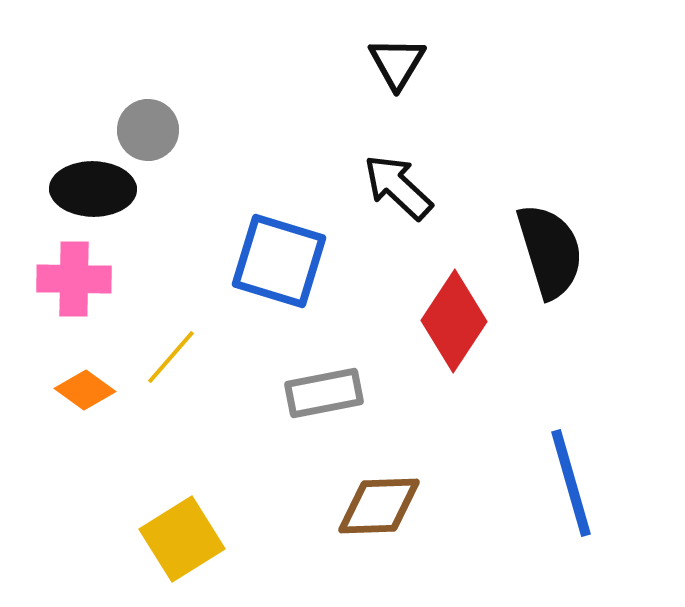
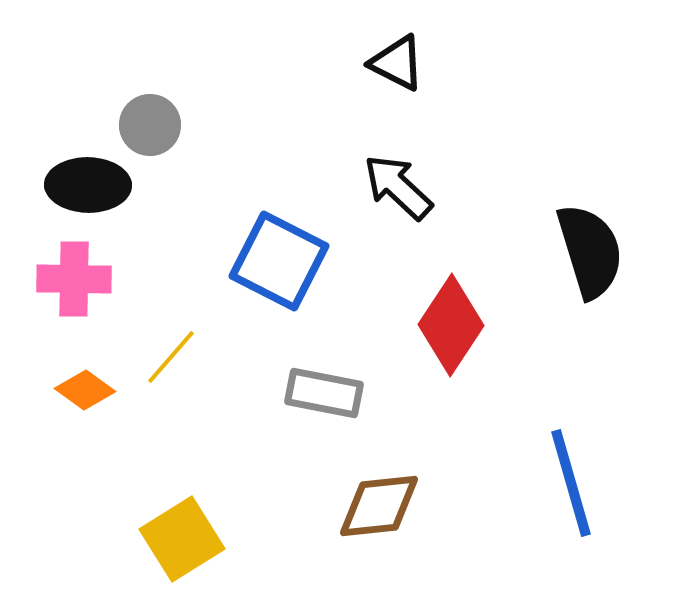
black triangle: rotated 34 degrees counterclockwise
gray circle: moved 2 px right, 5 px up
black ellipse: moved 5 px left, 4 px up
black semicircle: moved 40 px right
blue square: rotated 10 degrees clockwise
red diamond: moved 3 px left, 4 px down
gray rectangle: rotated 22 degrees clockwise
brown diamond: rotated 4 degrees counterclockwise
